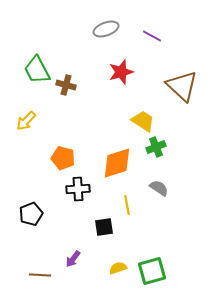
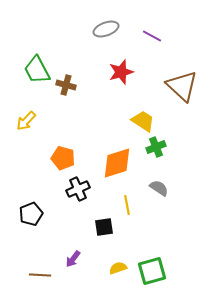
black cross: rotated 20 degrees counterclockwise
